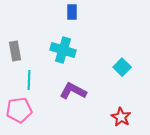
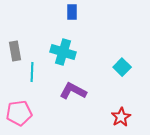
cyan cross: moved 2 px down
cyan line: moved 3 px right, 8 px up
pink pentagon: moved 3 px down
red star: rotated 12 degrees clockwise
